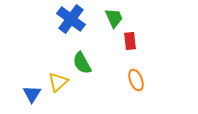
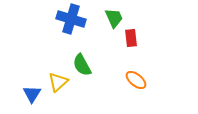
blue cross: rotated 20 degrees counterclockwise
red rectangle: moved 1 px right, 3 px up
green semicircle: moved 2 px down
orange ellipse: rotated 30 degrees counterclockwise
